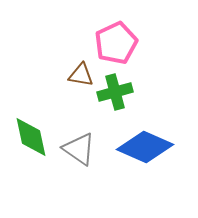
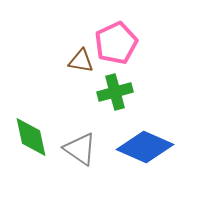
brown triangle: moved 14 px up
gray triangle: moved 1 px right
